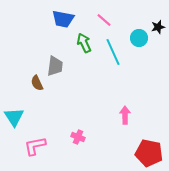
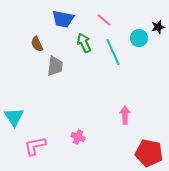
brown semicircle: moved 39 px up
